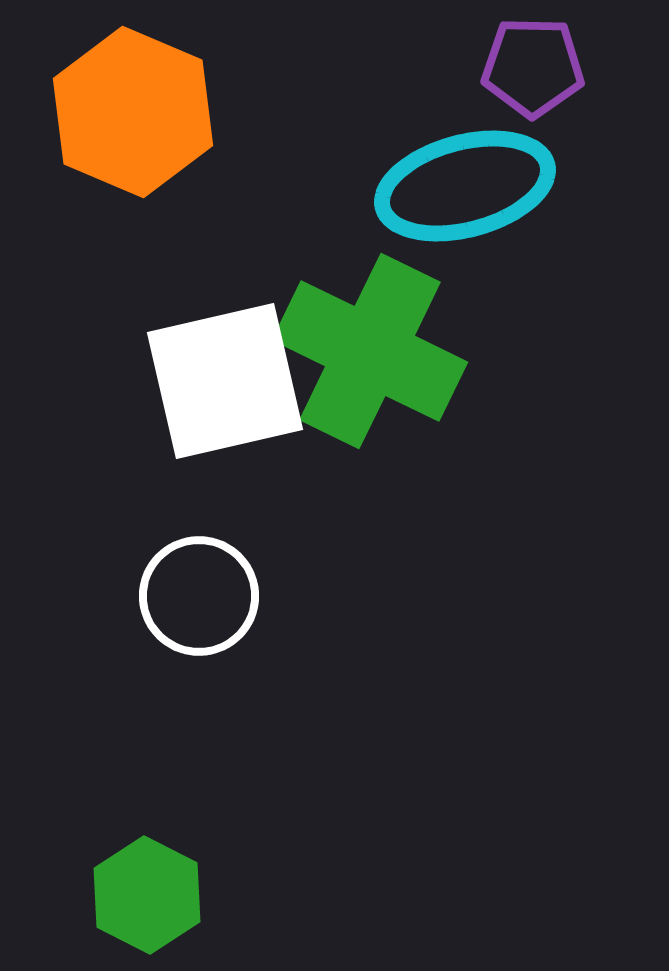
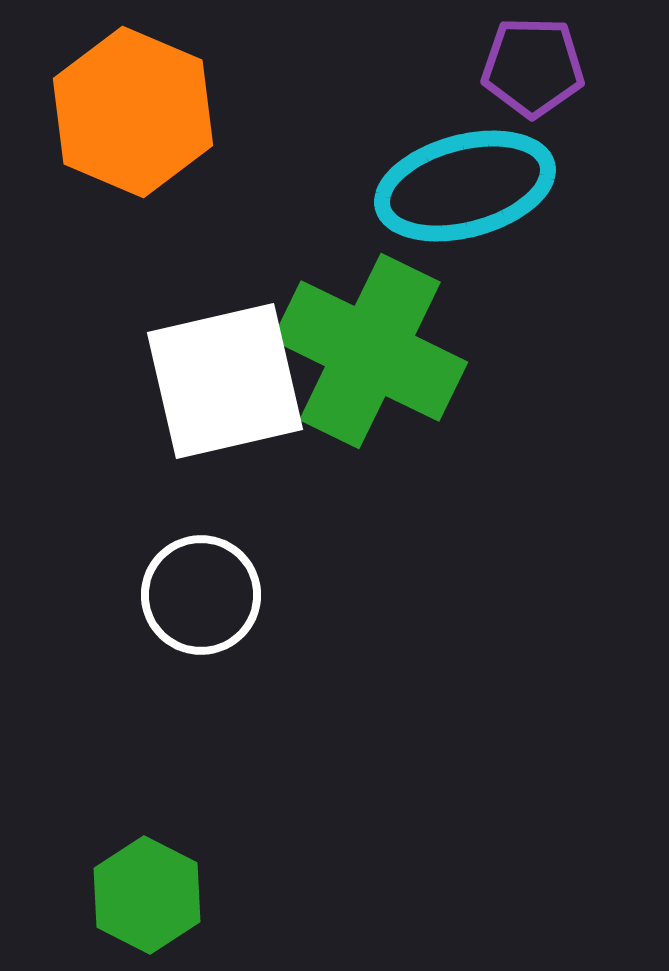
white circle: moved 2 px right, 1 px up
